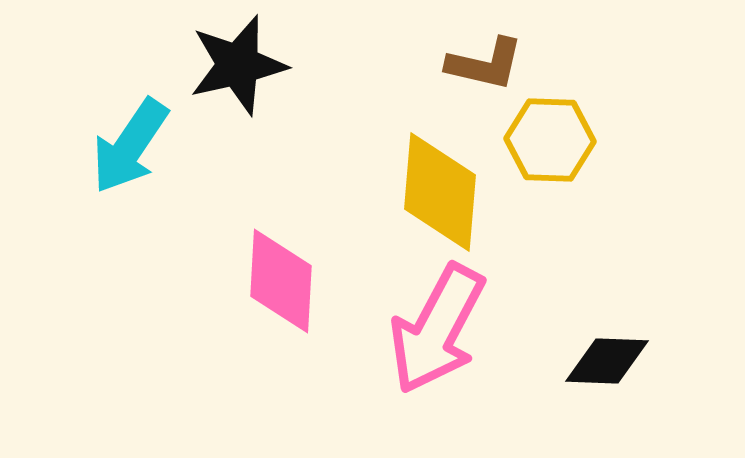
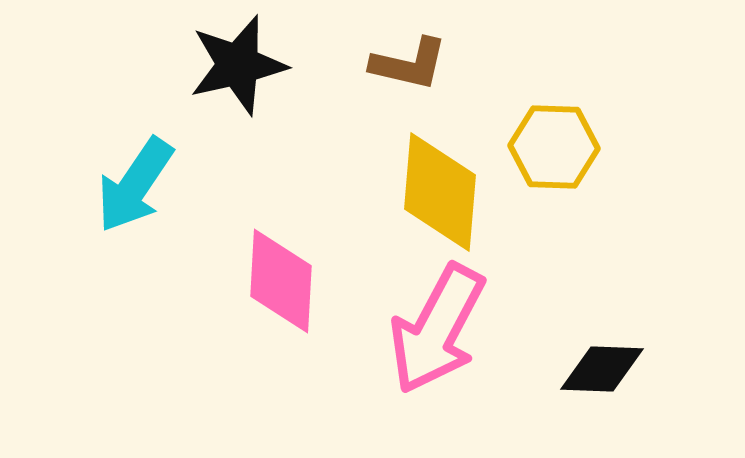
brown L-shape: moved 76 px left
yellow hexagon: moved 4 px right, 7 px down
cyan arrow: moved 5 px right, 39 px down
black diamond: moved 5 px left, 8 px down
